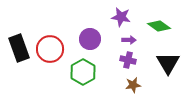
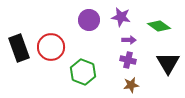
purple circle: moved 1 px left, 19 px up
red circle: moved 1 px right, 2 px up
green hexagon: rotated 10 degrees counterclockwise
brown star: moved 2 px left
